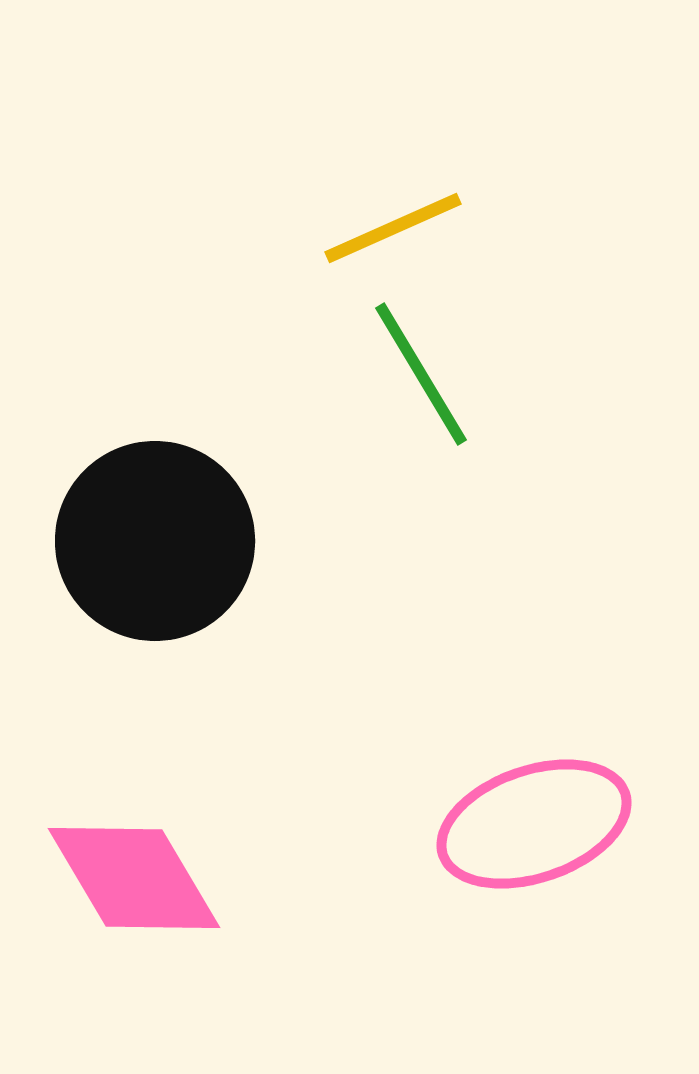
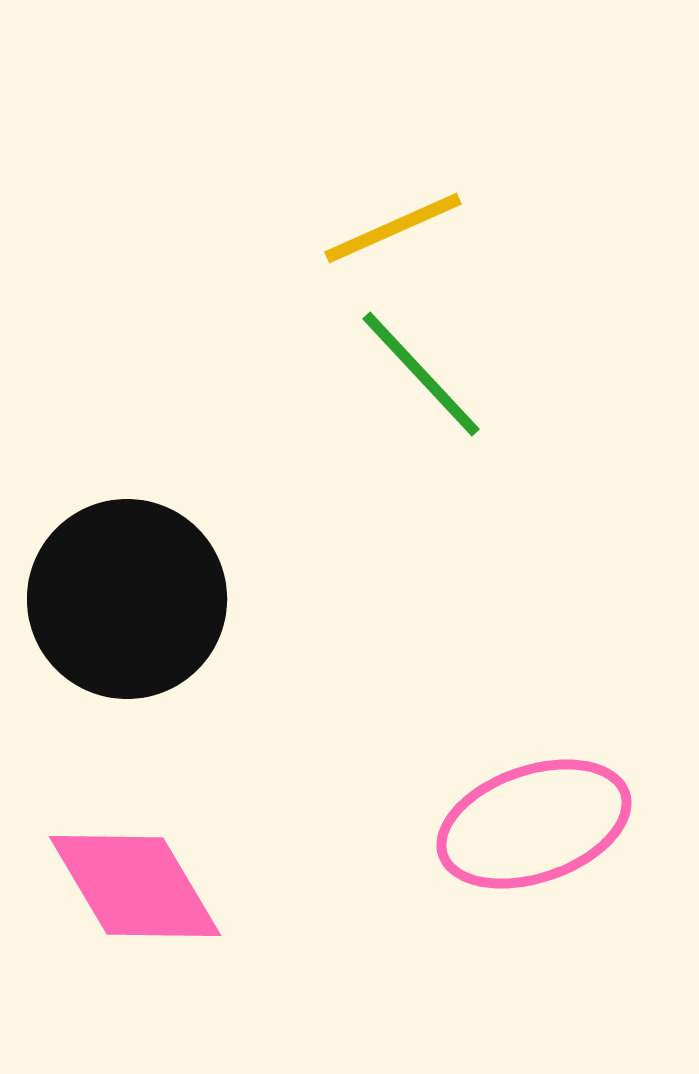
green line: rotated 12 degrees counterclockwise
black circle: moved 28 px left, 58 px down
pink diamond: moved 1 px right, 8 px down
